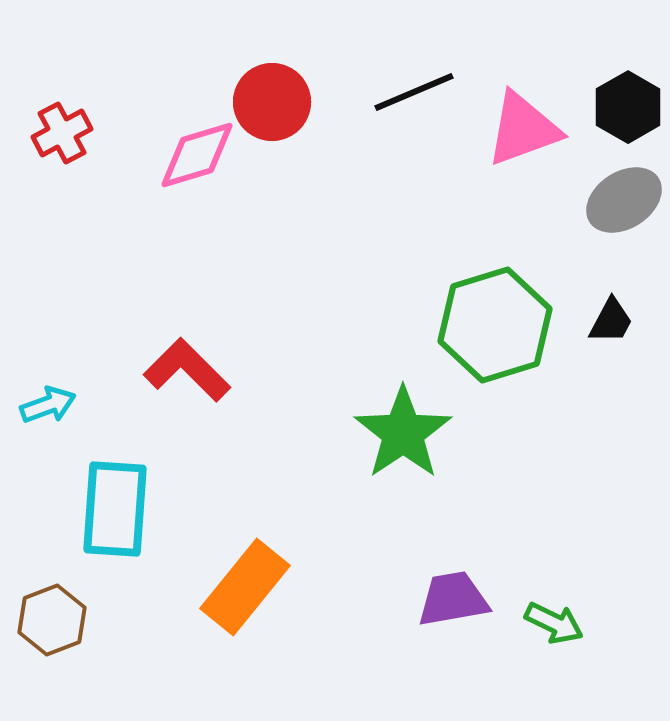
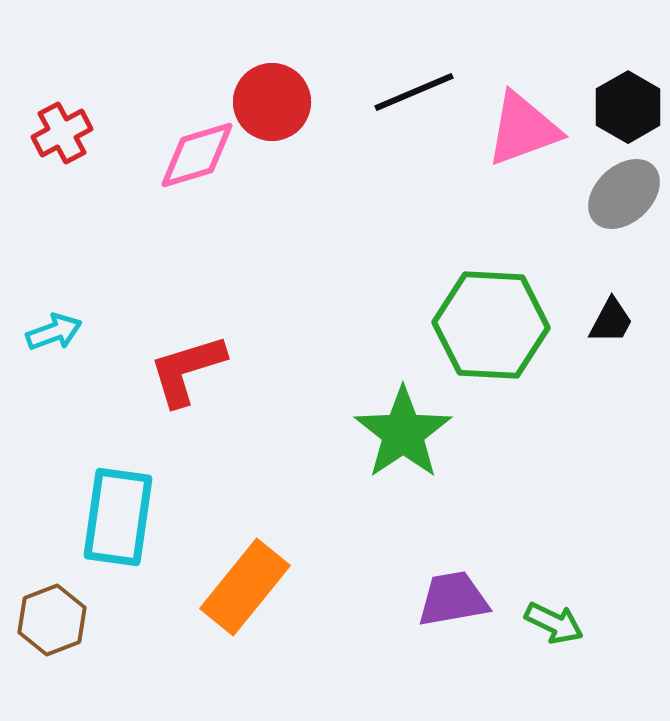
gray ellipse: moved 6 px up; rotated 10 degrees counterclockwise
green hexagon: moved 4 px left; rotated 20 degrees clockwise
red L-shape: rotated 62 degrees counterclockwise
cyan arrow: moved 6 px right, 73 px up
cyan rectangle: moved 3 px right, 8 px down; rotated 4 degrees clockwise
